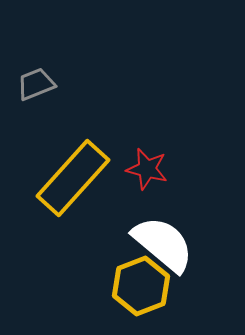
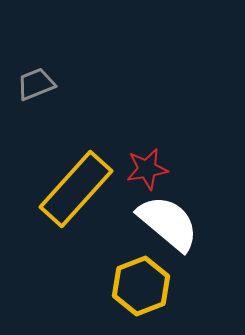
red star: rotated 24 degrees counterclockwise
yellow rectangle: moved 3 px right, 11 px down
white semicircle: moved 5 px right, 21 px up
